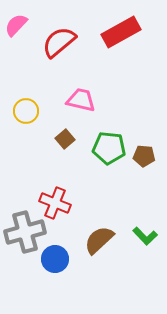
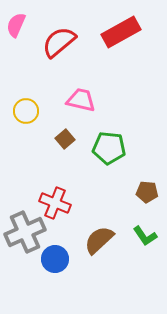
pink semicircle: rotated 20 degrees counterclockwise
brown pentagon: moved 3 px right, 36 px down
gray cross: rotated 9 degrees counterclockwise
green L-shape: rotated 10 degrees clockwise
